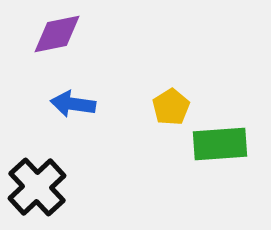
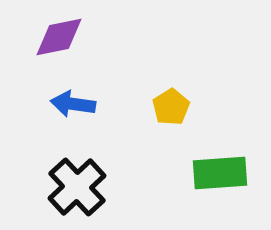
purple diamond: moved 2 px right, 3 px down
green rectangle: moved 29 px down
black cross: moved 40 px right
